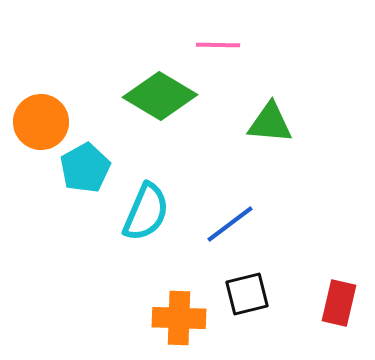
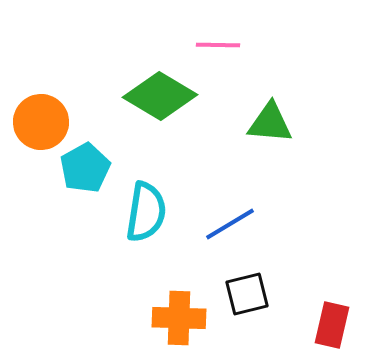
cyan semicircle: rotated 14 degrees counterclockwise
blue line: rotated 6 degrees clockwise
red rectangle: moved 7 px left, 22 px down
